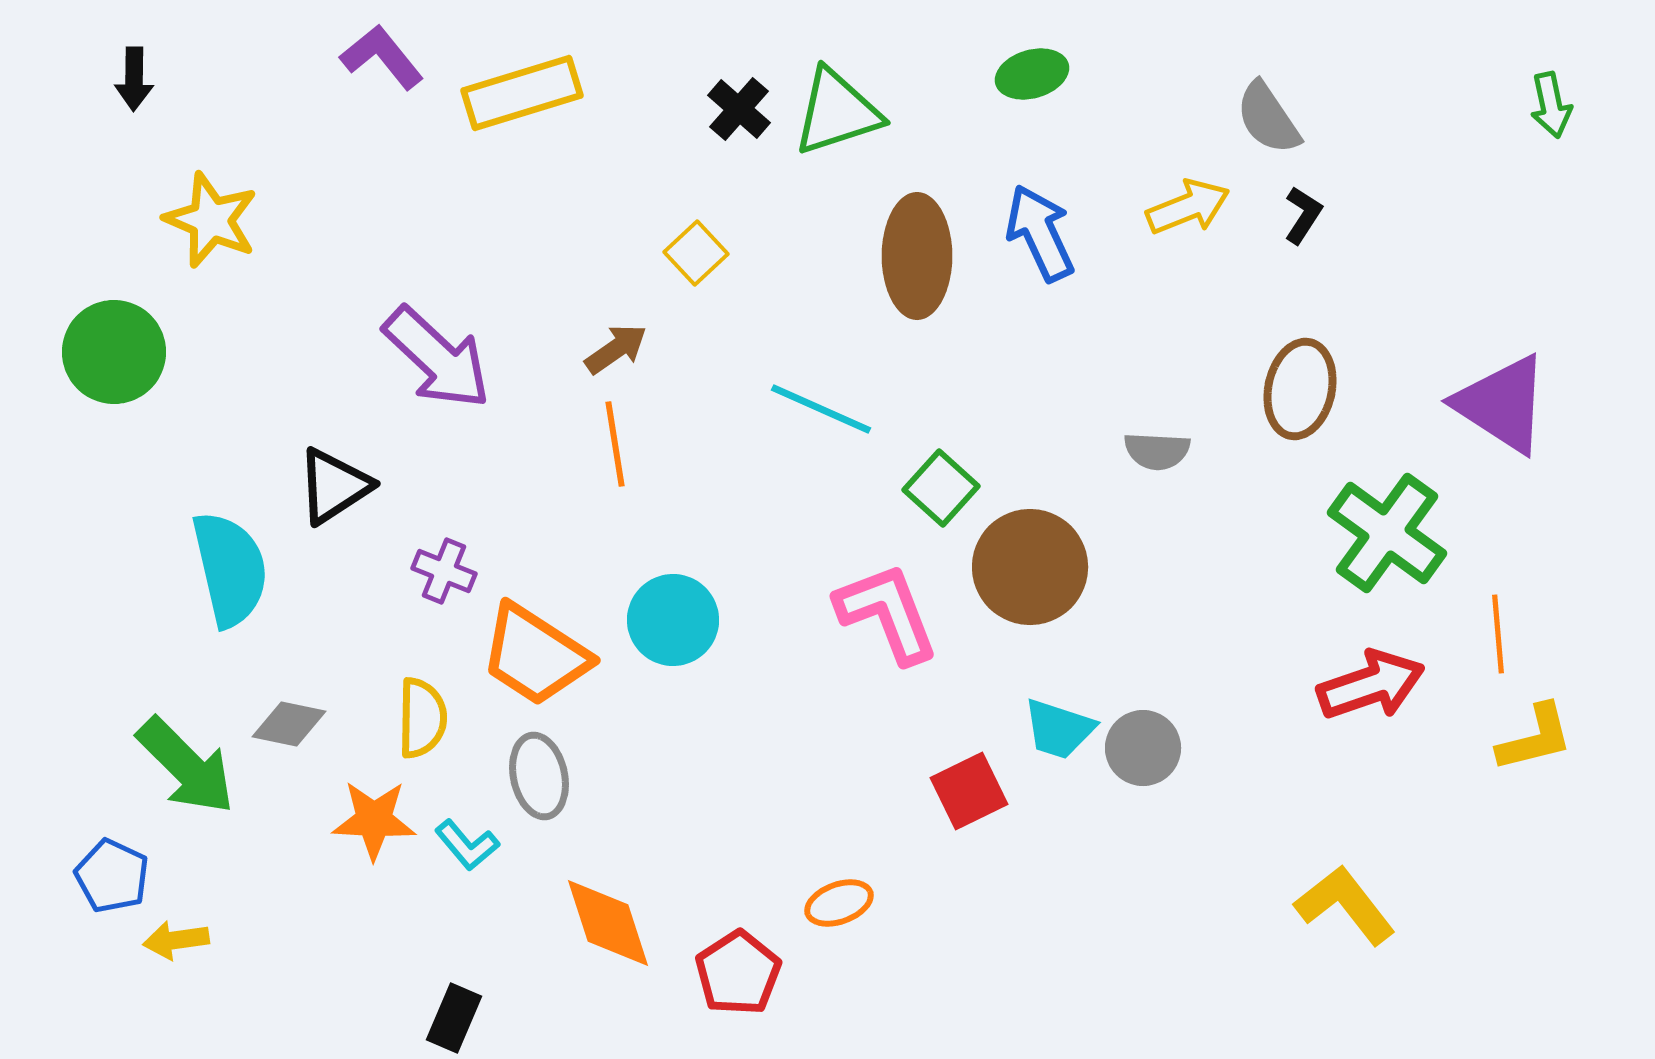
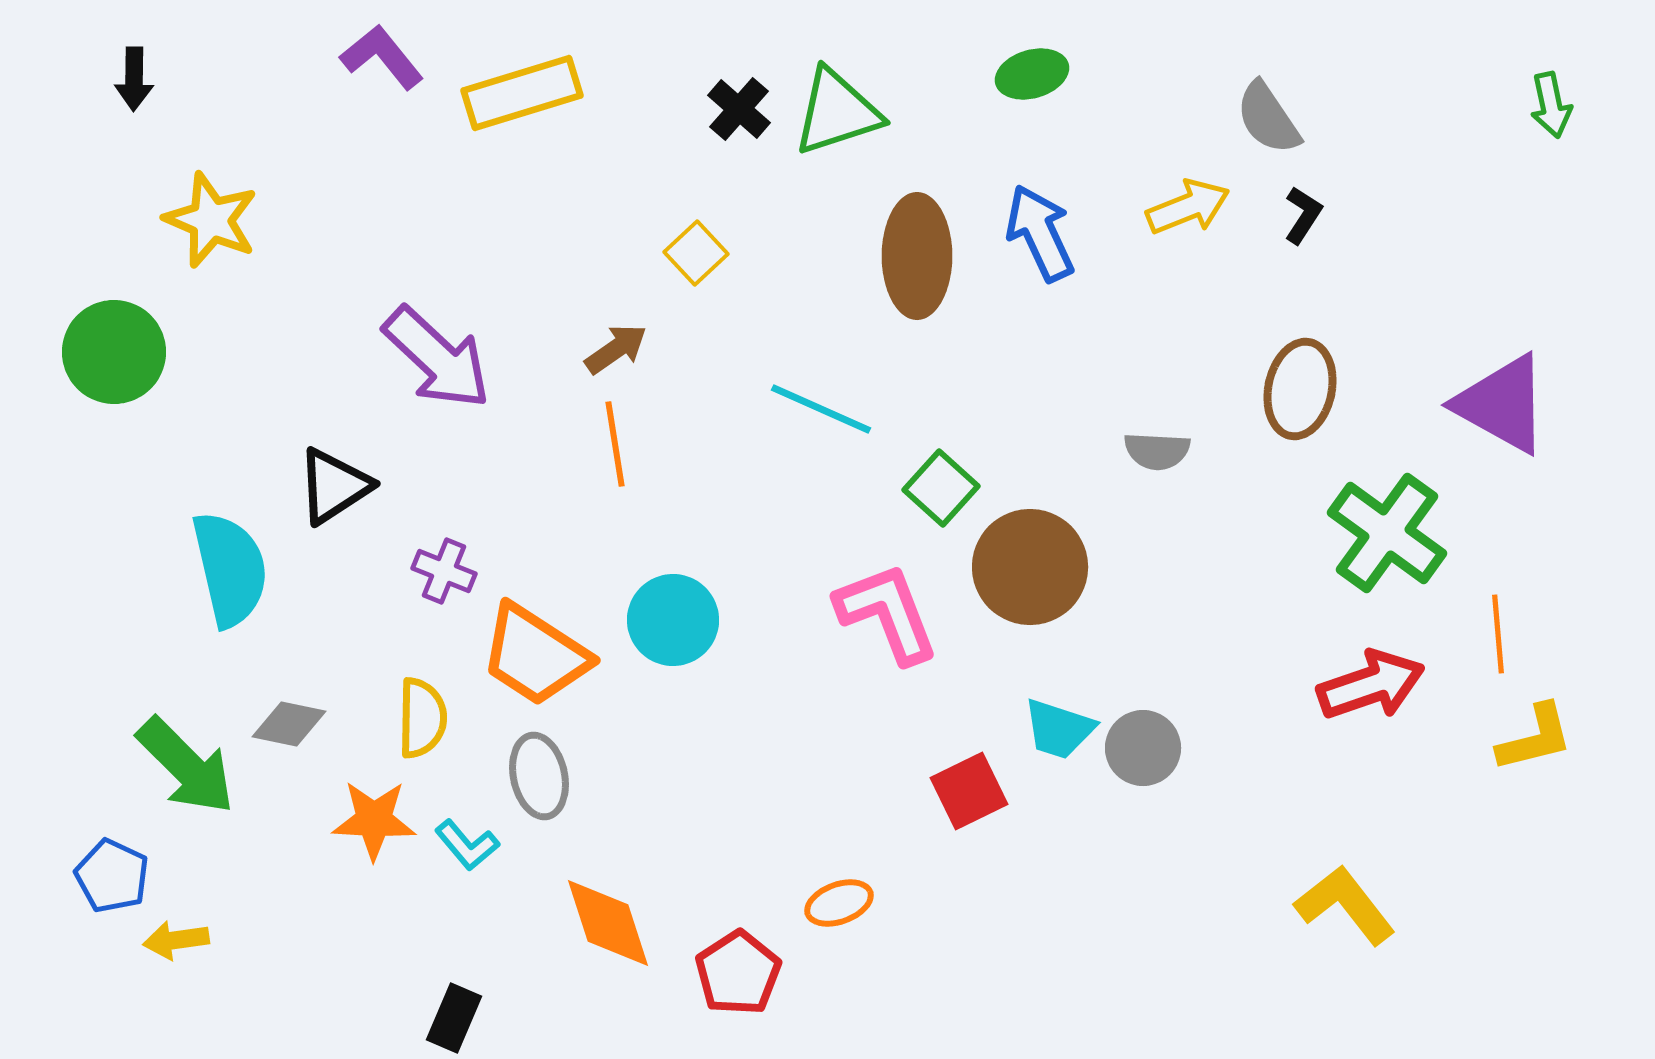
purple triangle at (1502, 404): rotated 4 degrees counterclockwise
